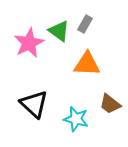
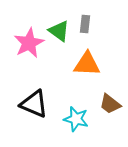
gray rectangle: rotated 24 degrees counterclockwise
black triangle: rotated 20 degrees counterclockwise
